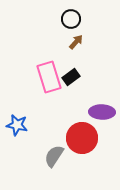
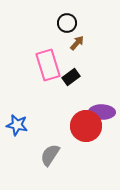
black circle: moved 4 px left, 4 px down
brown arrow: moved 1 px right, 1 px down
pink rectangle: moved 1 px left, 12 px up
red circle: moved 4 px right, 12 px up
gray semicircle: moved 4 px left, 1 px up
